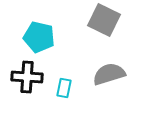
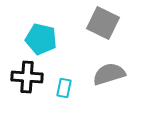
gray square: moved 1 px left, 3 px down
cyan pentagon: moved 2 px right, 2 px down
